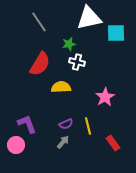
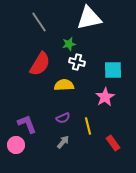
cyan square: moved 3 px left, 37 px down
yellow semicircle: moved 3 px right, 2 px up
purple semicircle: moved 3 px left, 6 px up
